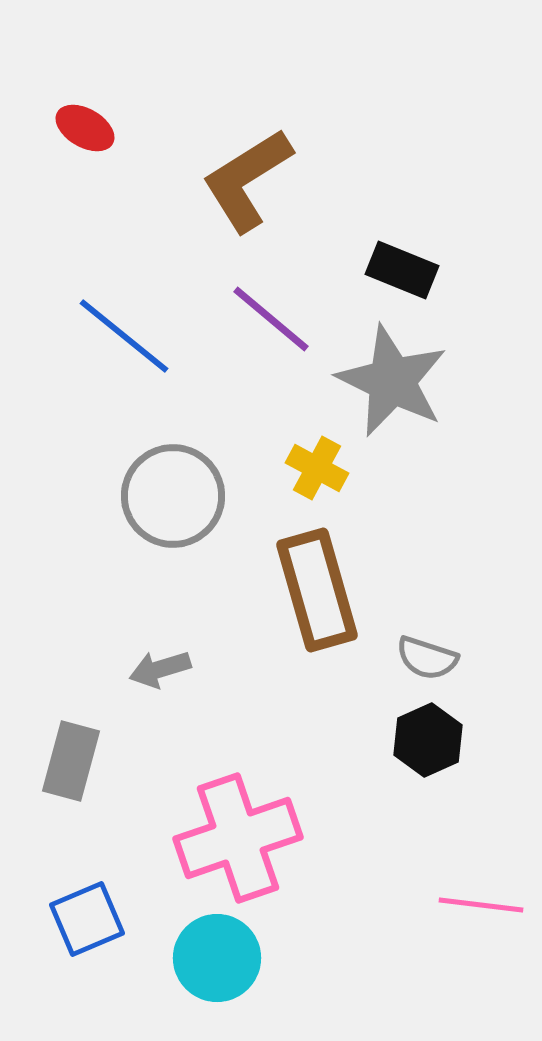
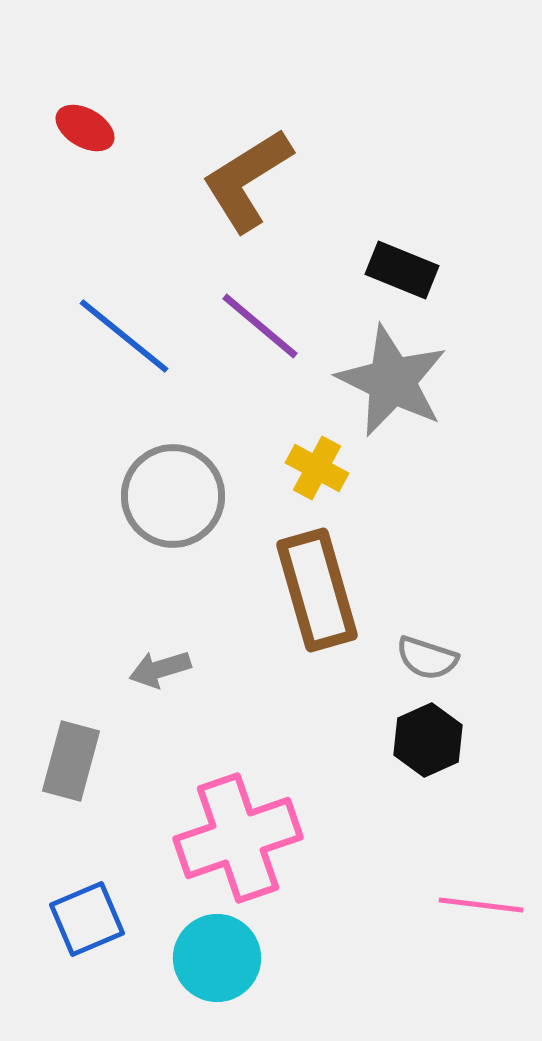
purple line: moved 11 px left, 7 px down
